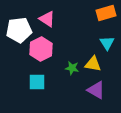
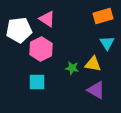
orange rectangle: moved 3 px left, 3 px down
